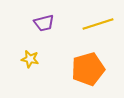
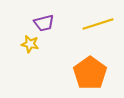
yellow star: moved 15 px up
orange pentagon: moved 2 px right, 4 px down; rotated 20 degrees counterclockwise
